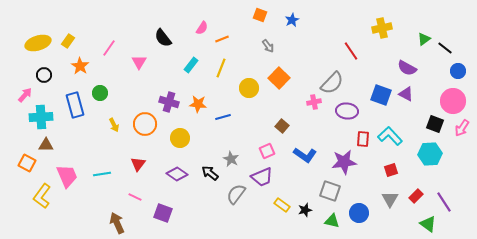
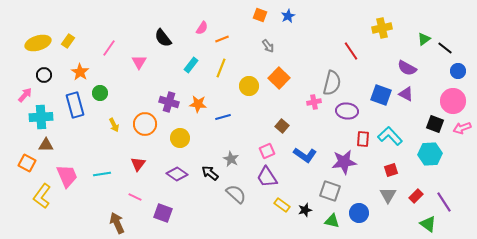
blue star at (292, 20): moved 4 px left, 4 px up
orange star at (80, 66): moved 6 px down
gray semicircle at (332, 83): rotated 30 degrees counterclockwise
yellow circle at (249, 88): moved 2 px up
pink arrow at (462, 128): rotated 36 degrees clockwise
purple trapezoid at (262, 177): moved 5 px right; rotated 80 degrees clockwise
gray semicircle at (236, 194): rotated 95 degrees clockwise
gray triangle at (390, 199): moved 2 px left, 4 px up
